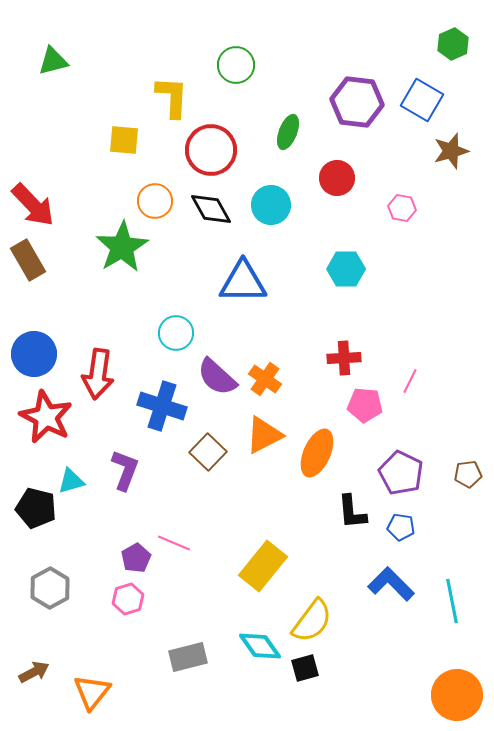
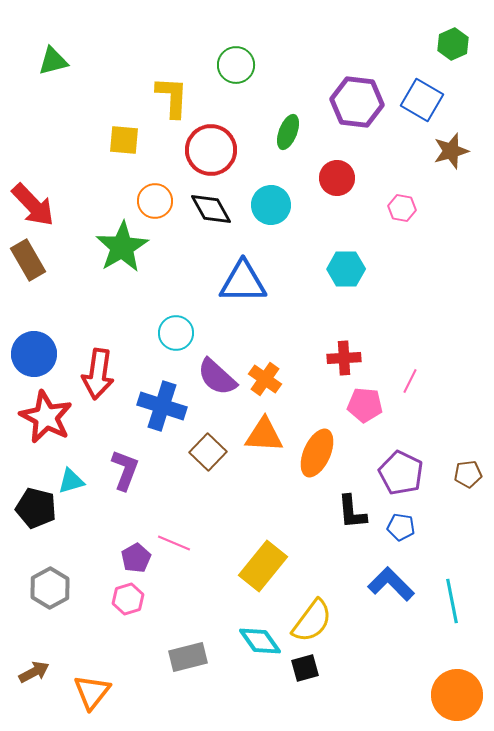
orange triangle at (264, 435): rotated 30 degrees clockwise
cyan diamond at (260, 646): moved 5 px up
